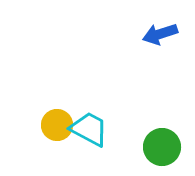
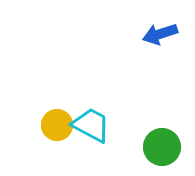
cyan trapezoid: moved 2 px right, 4 px up
